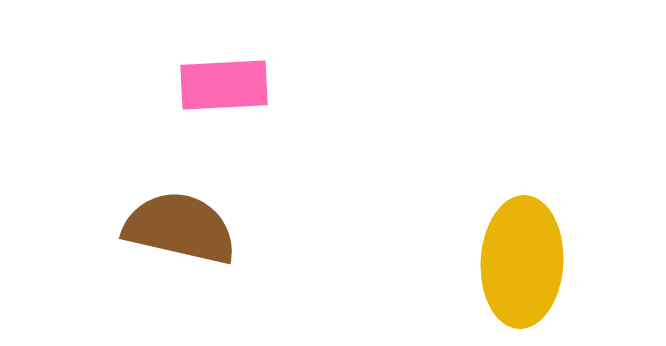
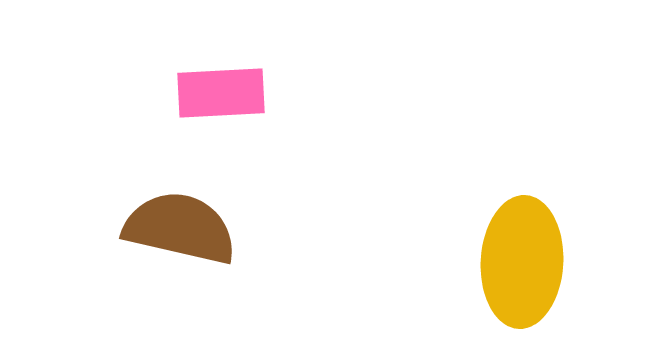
pink rectangle: moved 3 px left, 8 px down
